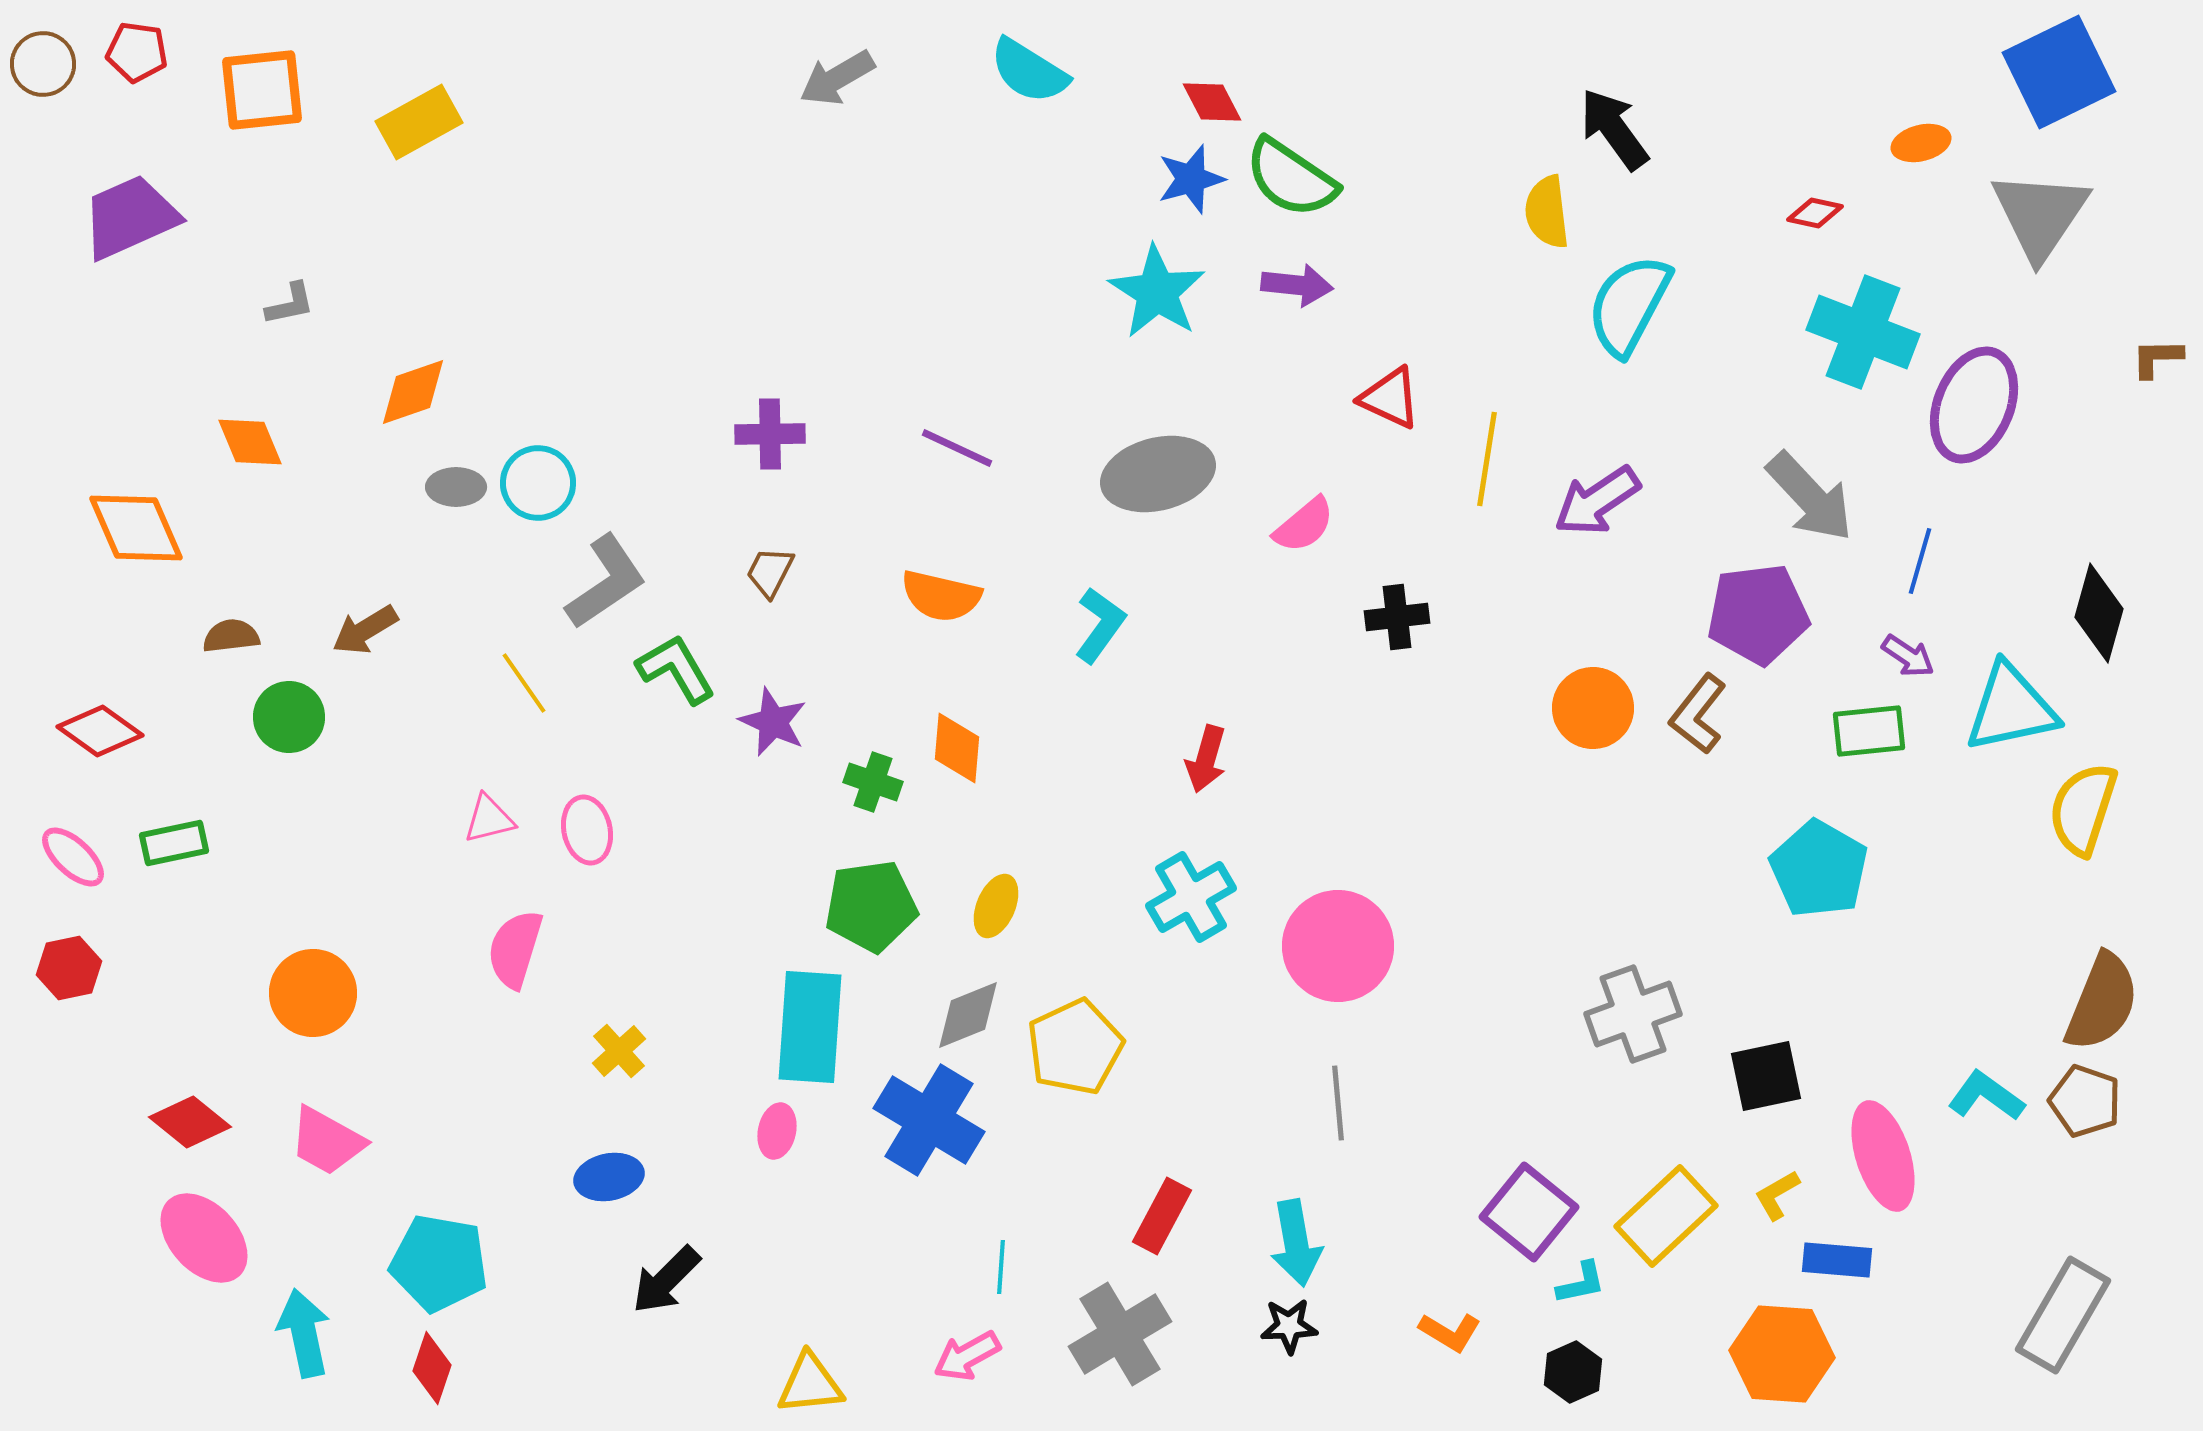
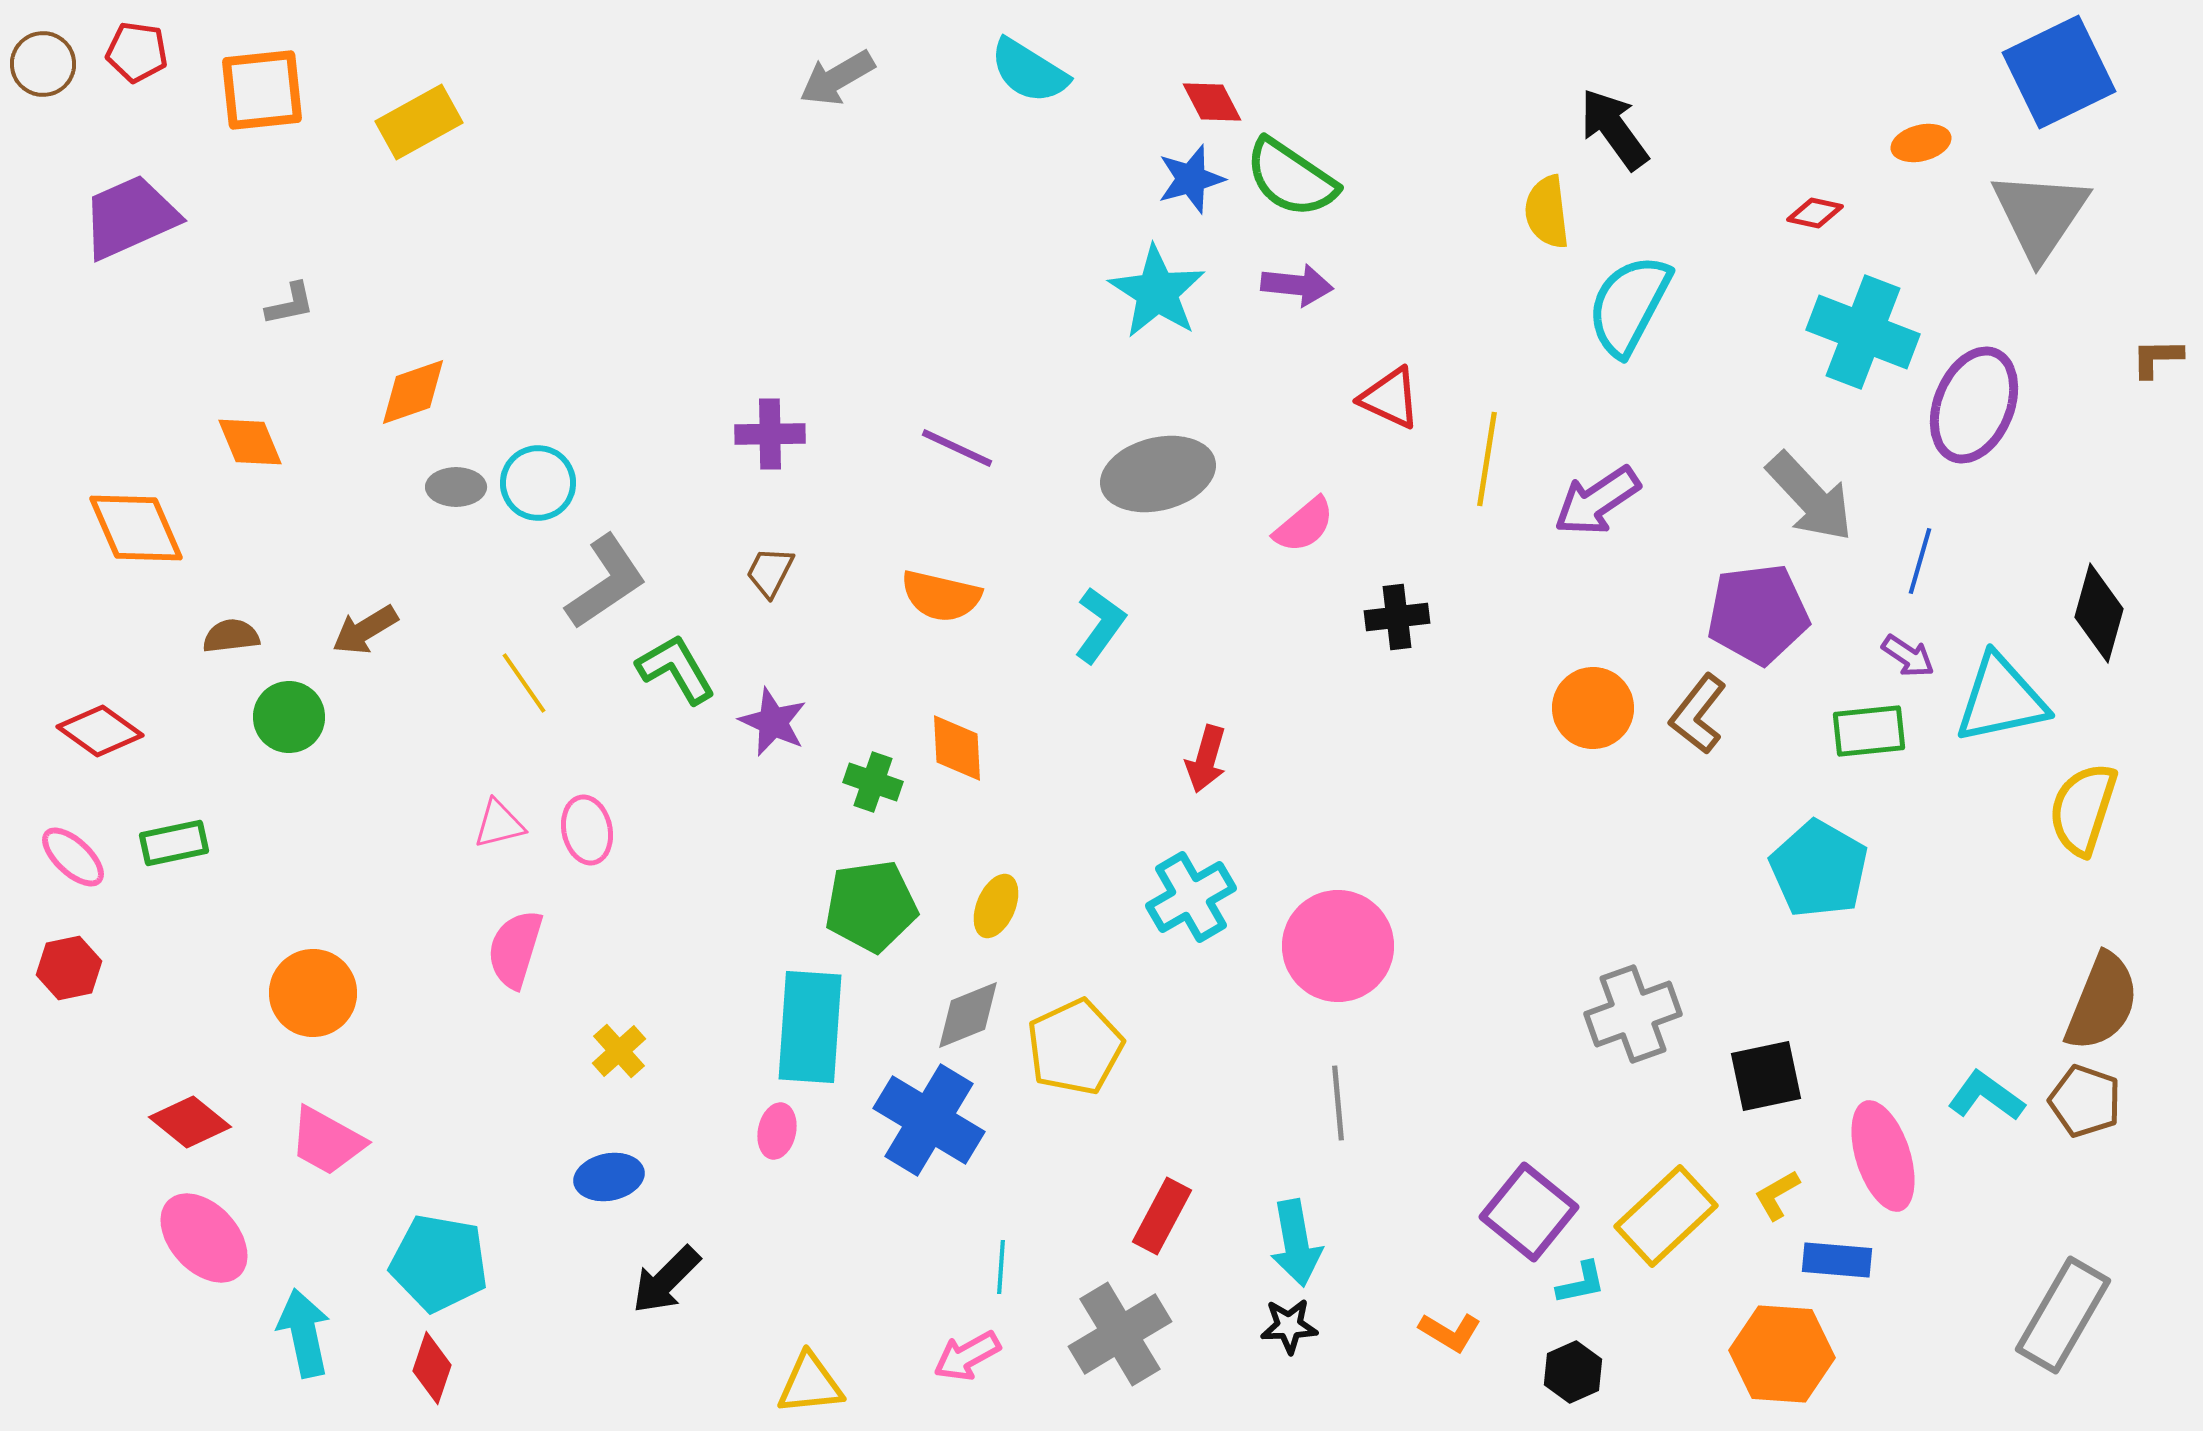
cyan triangle at (2011, 708): moved 10 px left, 9 px up
orange diamond at (957, 748): rotated 8 degrees counterclockwise
pink triangle at (489, 819): moved 10 px right, 5 px down
